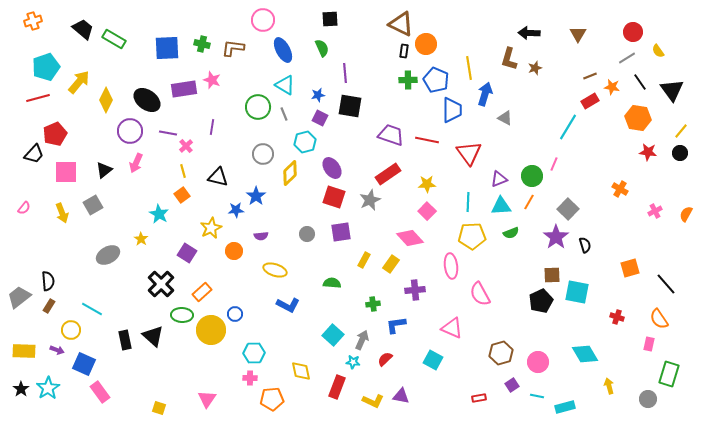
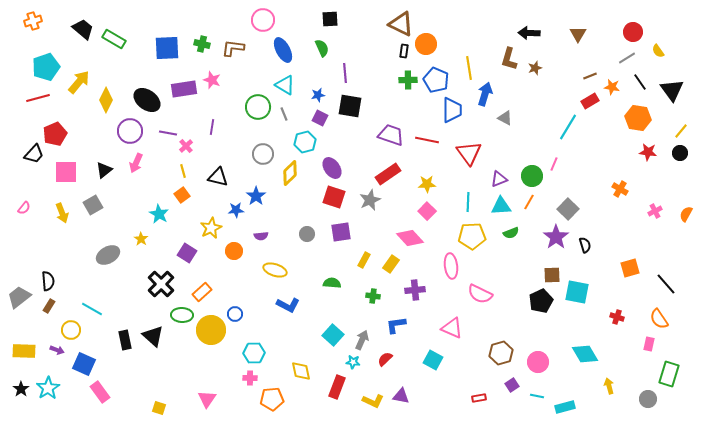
pink semicircle at (480, 294): rotated 35 degrees counterclockwise
green cross at (373, 304): moved 8 px up; rotated 16 degrees clockwise
